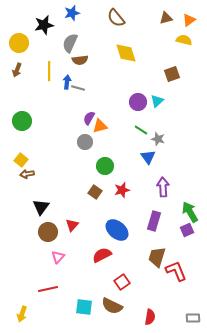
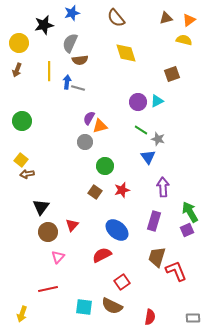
cyan triangle at (157, 101): rotated 16 degrees clockwise
